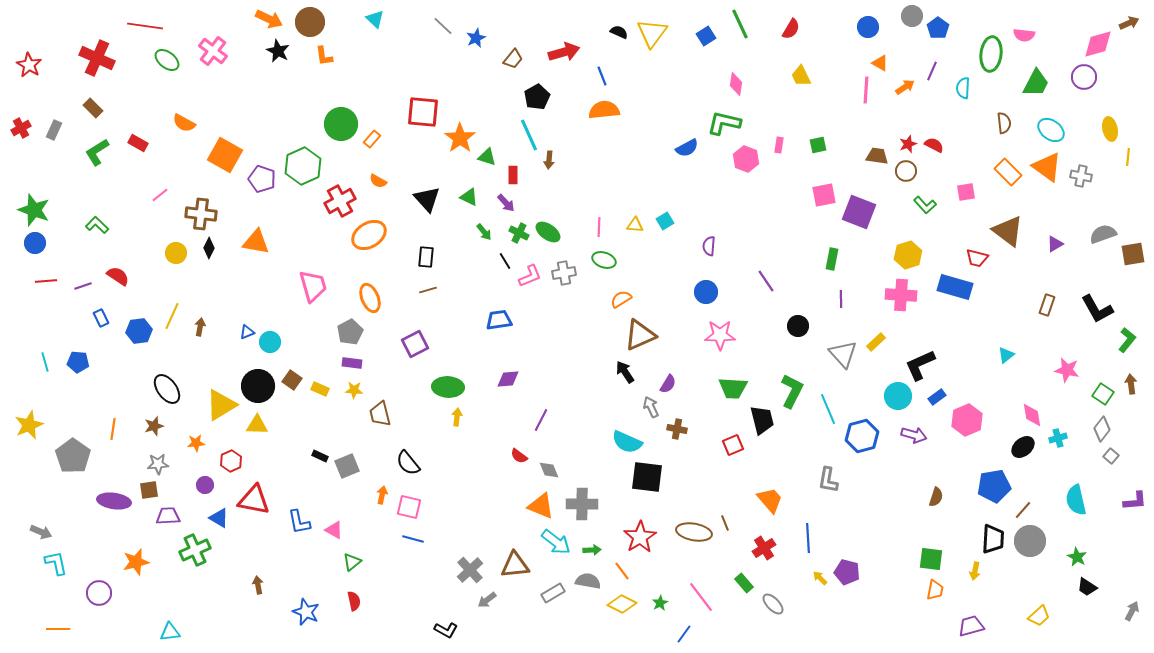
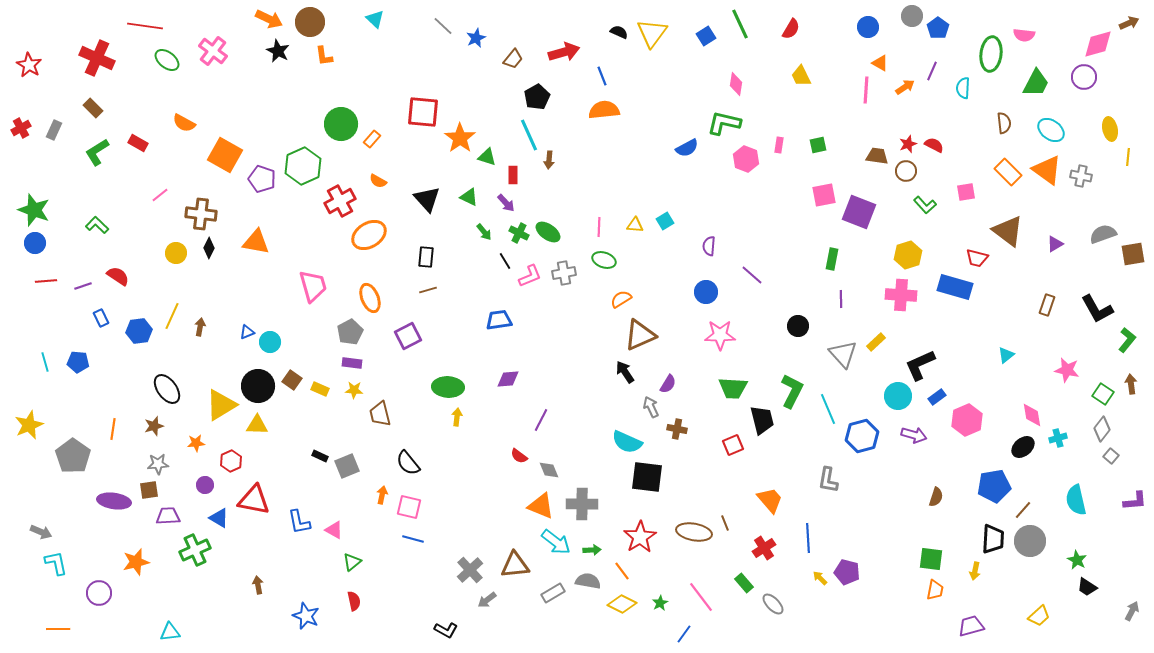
orange triangle at (1047, 167): moved 3 px down
purple line at (766, 281): moved 14 px left, 6 px up; rotated 15 degrees counterclockwise
purple square at (415, 344): moved 7 px left, 8 px up
green star at (1077, 557): moved 3 px down
blue star at (306, 612): moved 4 px down
